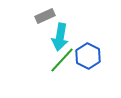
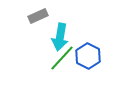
gray rectangle: moved 7 px left
green line: moved 2 px up
